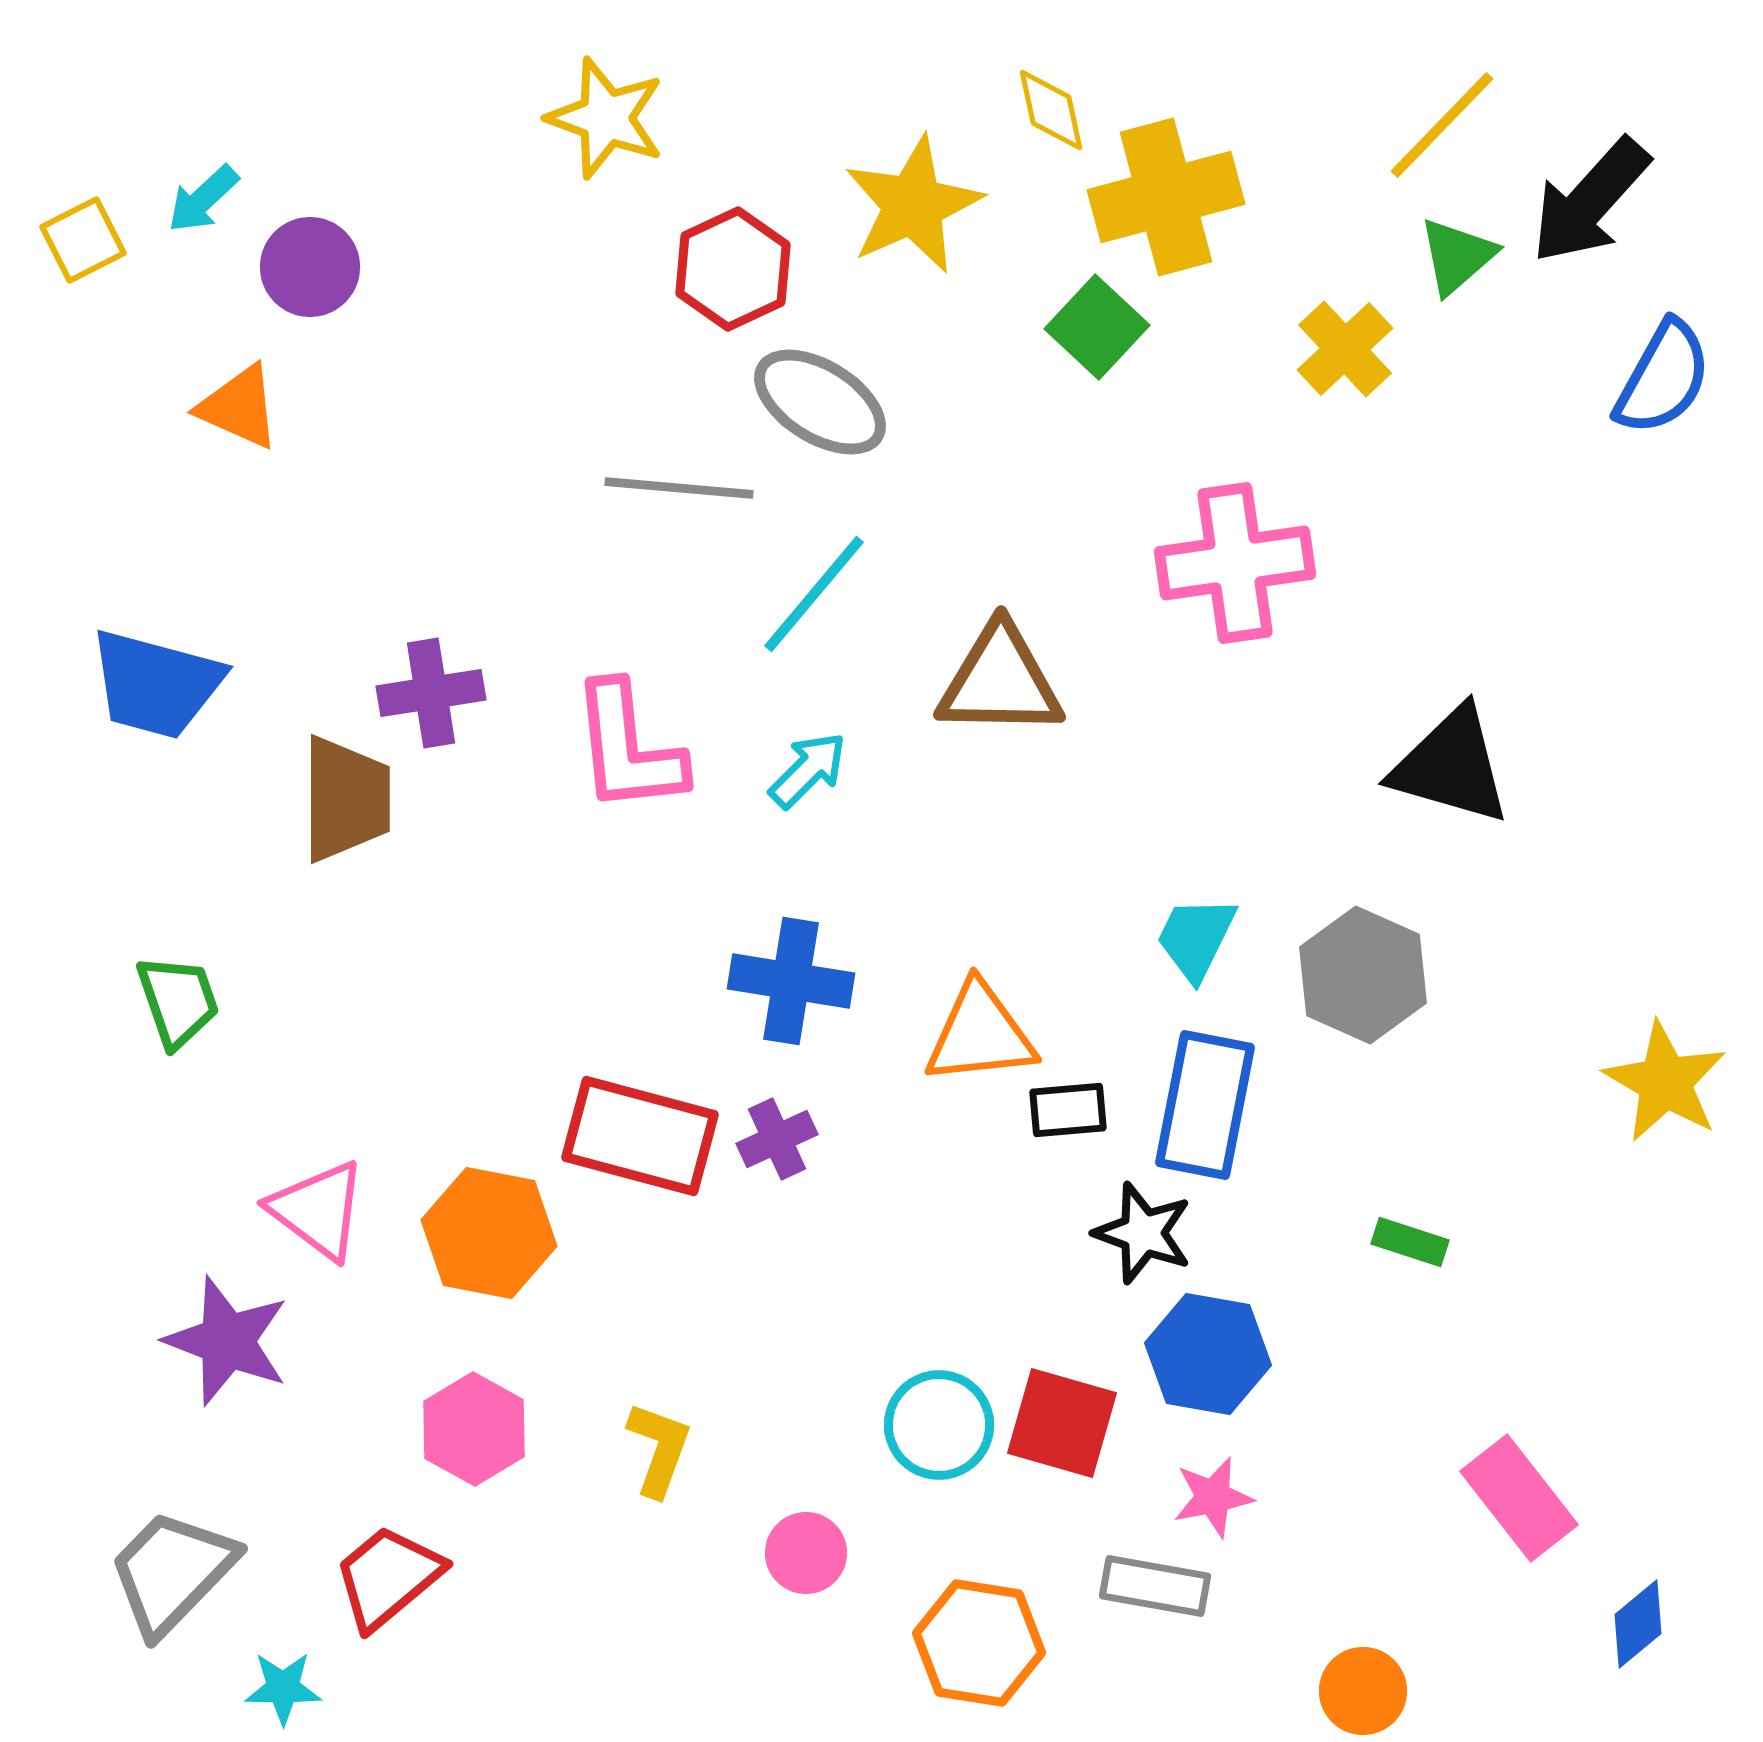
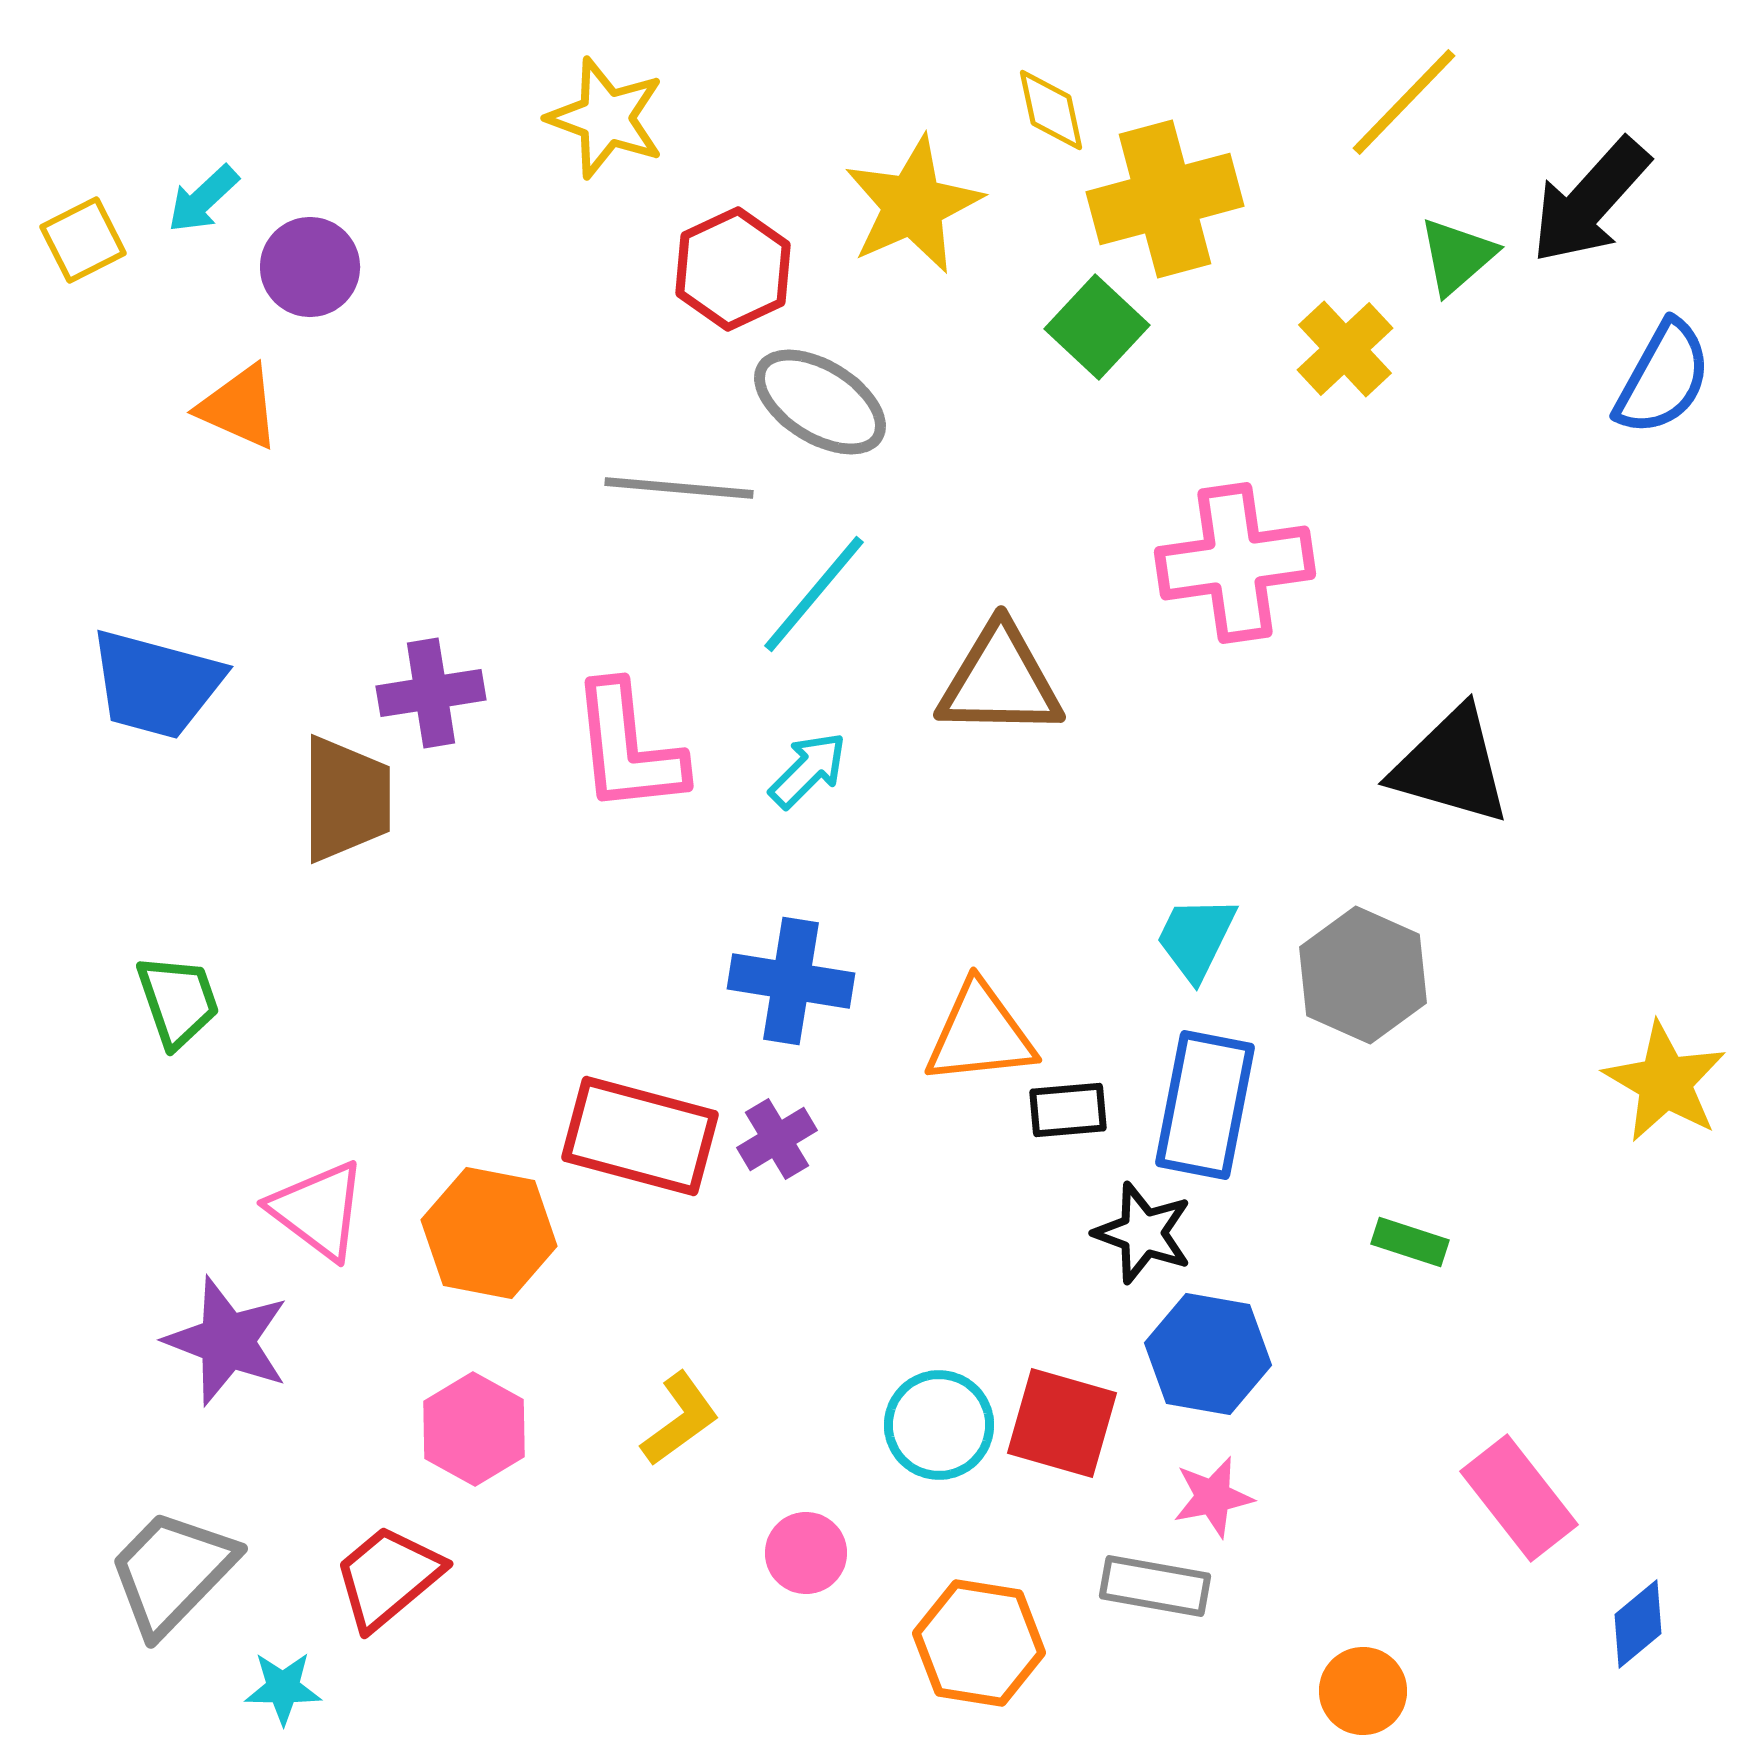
yellow line at (1442, 125): moved 38 px left, 23 px up
yellow cross at (1166, 197): moved 1 px left, 2 px down
purple cross at (777, 1139): rotated 6 degrees counterclockwise
yellow L-shape at (659, 1449): moved 21 px right, 30 px up; rotated 34 degrees clockwise
